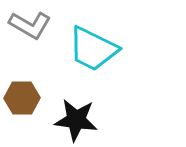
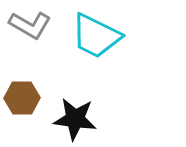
cyan trapezoid: moved 3 px right, 13 px up
black star: moved 1 px left, 1 px up
